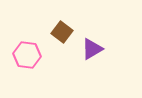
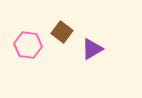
pink hexagon: moved 1 px right, 10 px up
